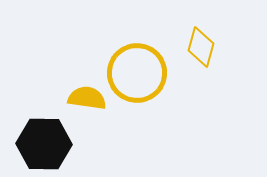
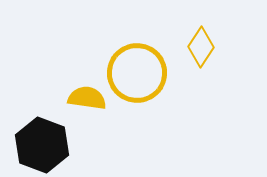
yellow diamond: rotated 18 degrees clockwise
black hexagon: moved 2 px left, 1 px down; rotated 20 degrees clockwise
